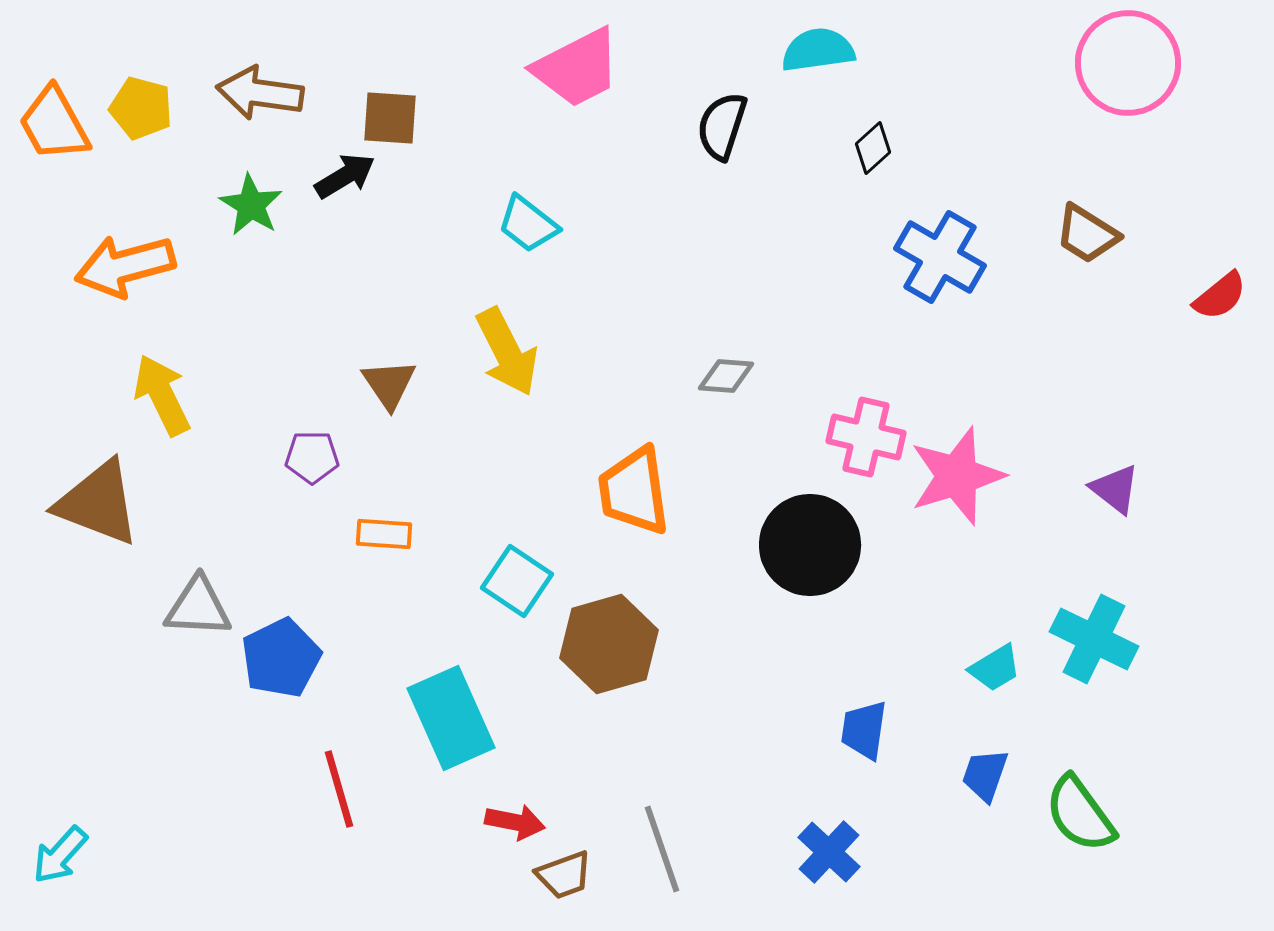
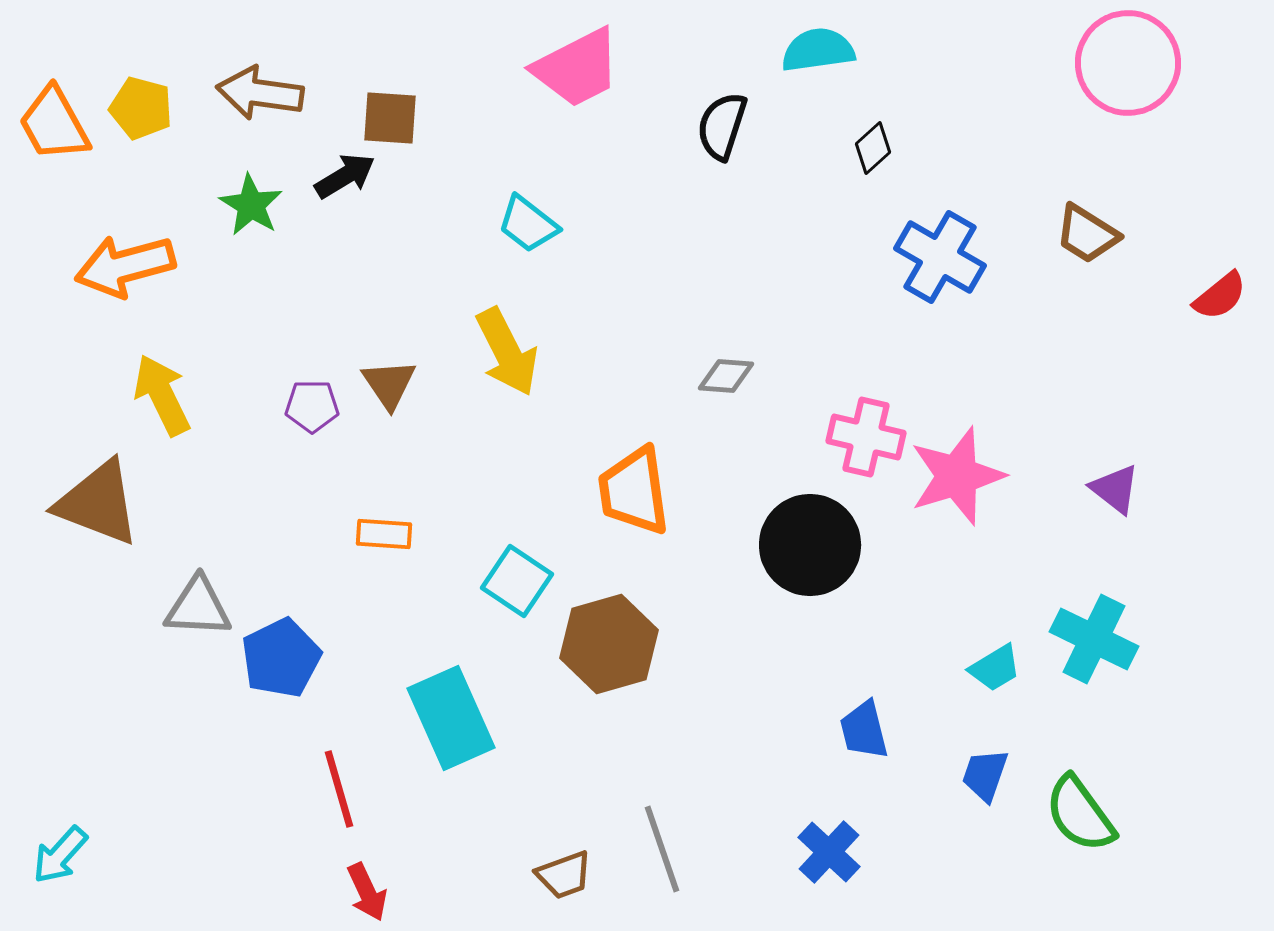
purple pentagon at (312, 457): moved 51 px up
blue trapezoid at (864, 730): rotated 22 degrees counterclockwise
red arrow at (515, 822): moved 148 px left, 70 px down; rotated 54 degrees clockwise
